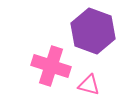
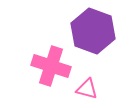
pink triangle: moved 2 px left, 4 px down
